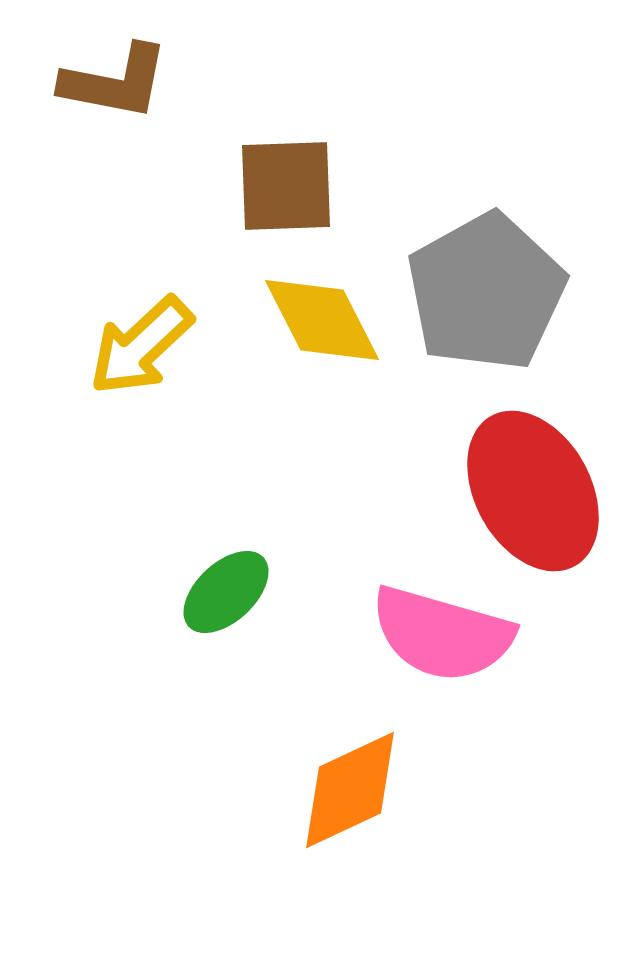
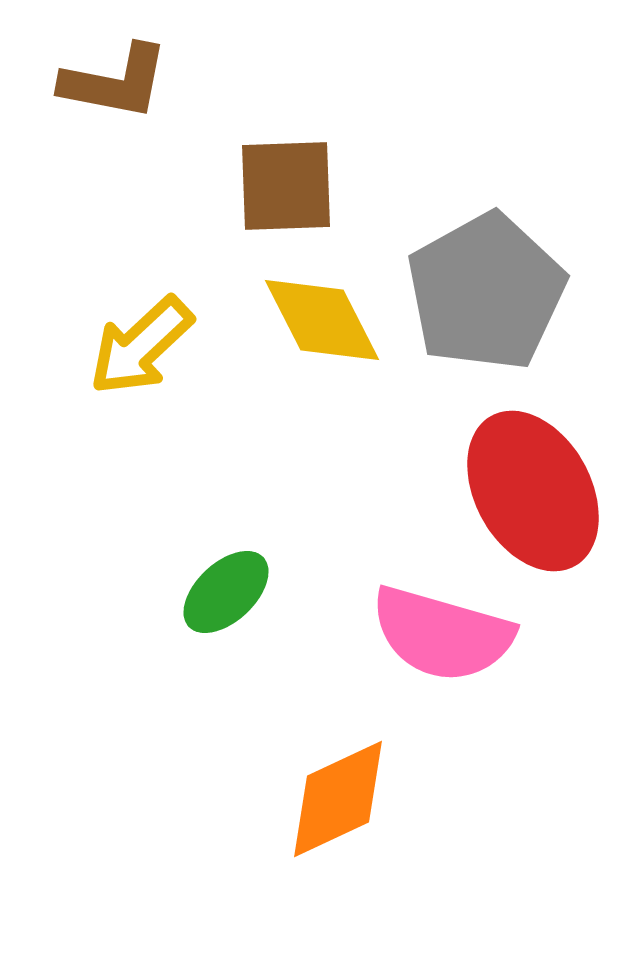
orange diamond: moved 12 px left, 9 px down
